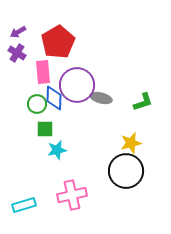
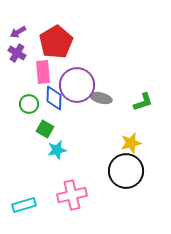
red pentagon: moved 2 px left
green circle: moved 8 px left
green square: rotated 30 degrees clockwise
